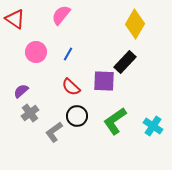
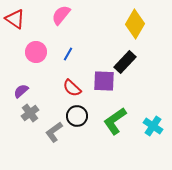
red semicircle: moved 1 px right, 1 px down
